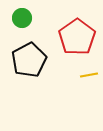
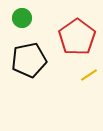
black pentagon: rotated 16 degrees clockwise
yellow line: rotated 24 degrees counterclockwise
